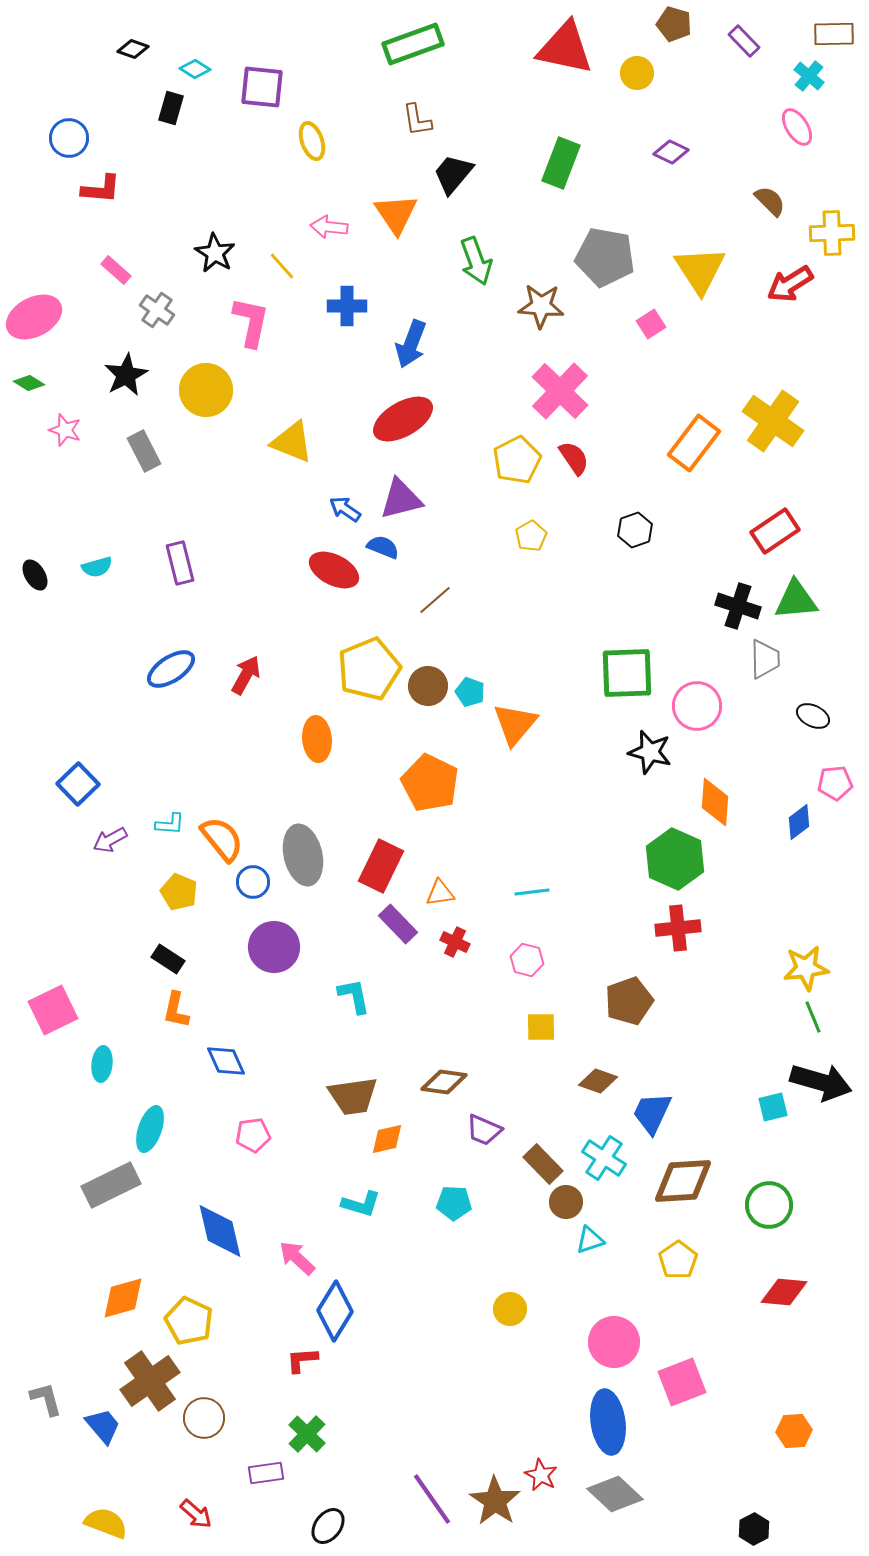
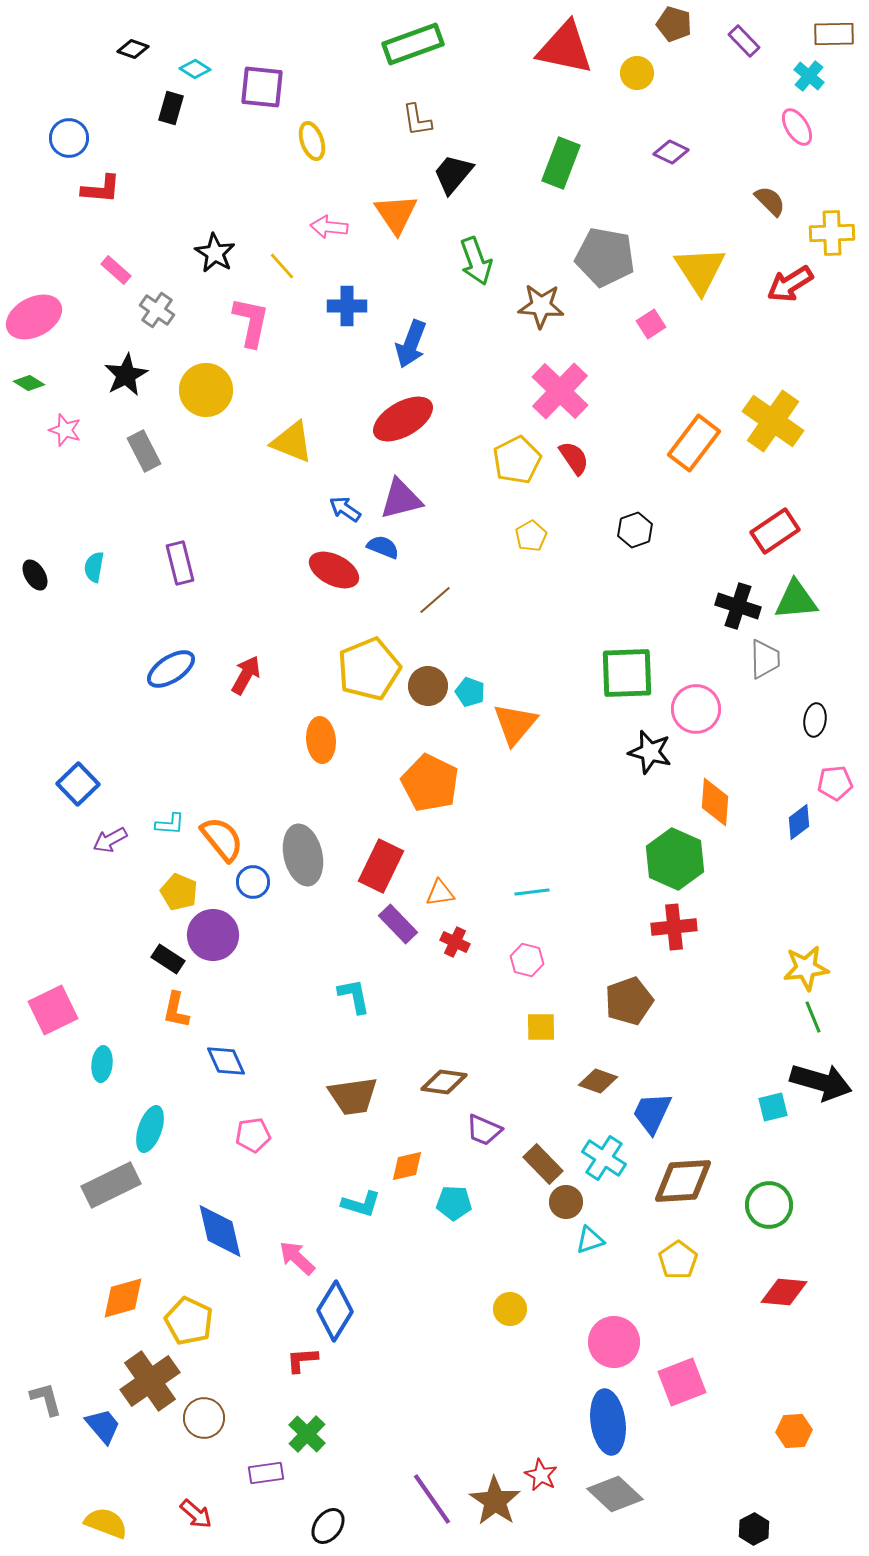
cyan semicircle at (97, 567): moved 3 px left; rotated 116 degrees clockwise
pink circle at (697, 706): moved 1 px left, 3 px down
black ellipse at (813, 716): moved 2 px right, 4 px down; rotated 72 degrees clockwise
orange ellipse at (317, 739): moved 4 px right, 1 px down
red cross at (678, 928): moved 4 px left, 1 px up
purple circle at (274, 947): moved 61 px left, 12 px up
orange diamond at (387, 1139): moved 20 px right, 27 px down
